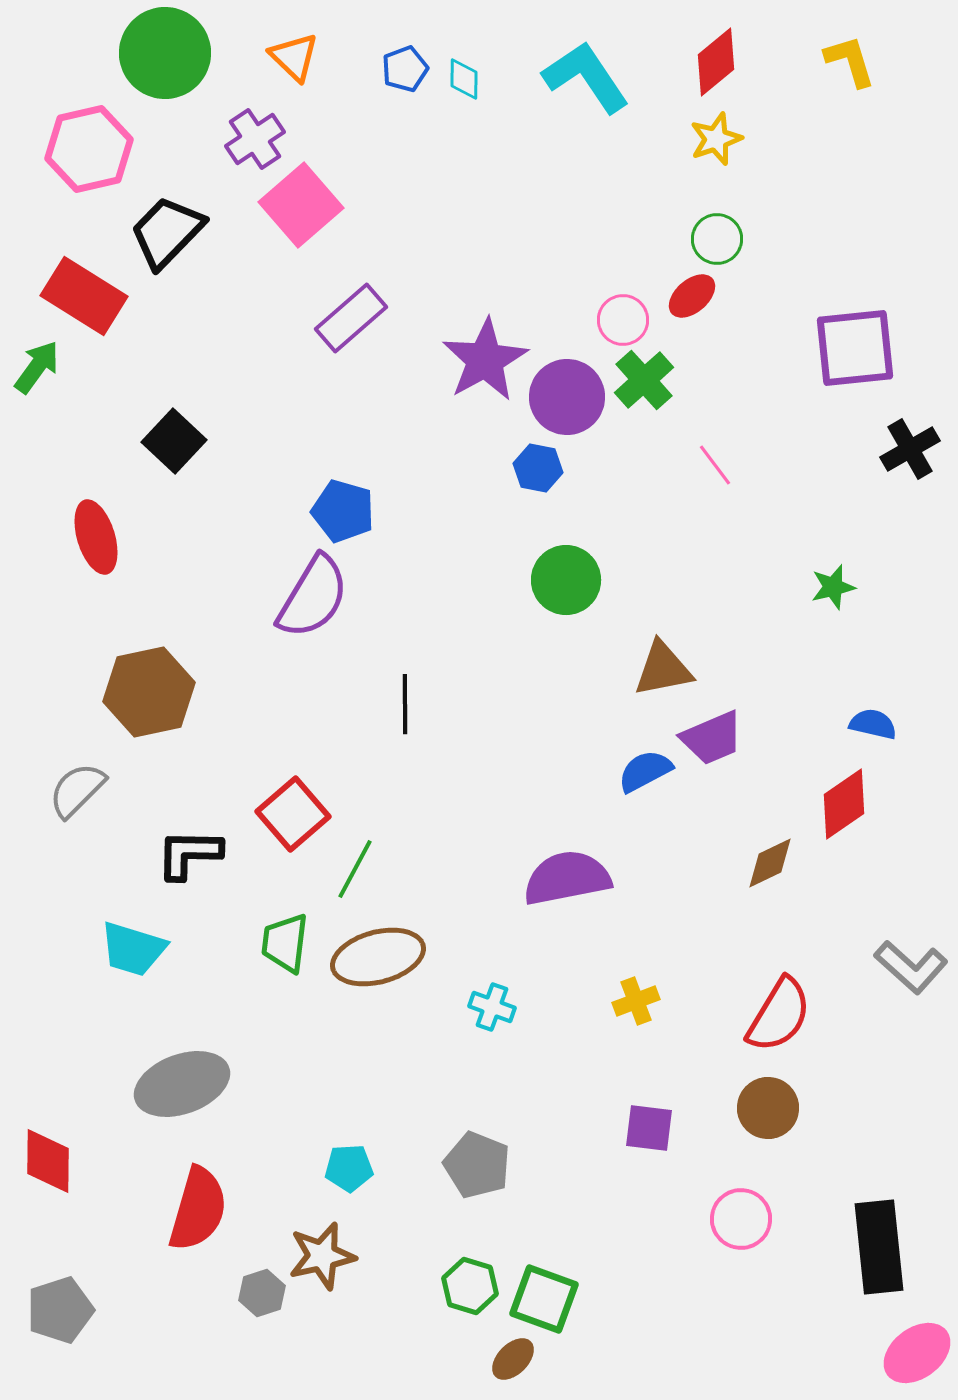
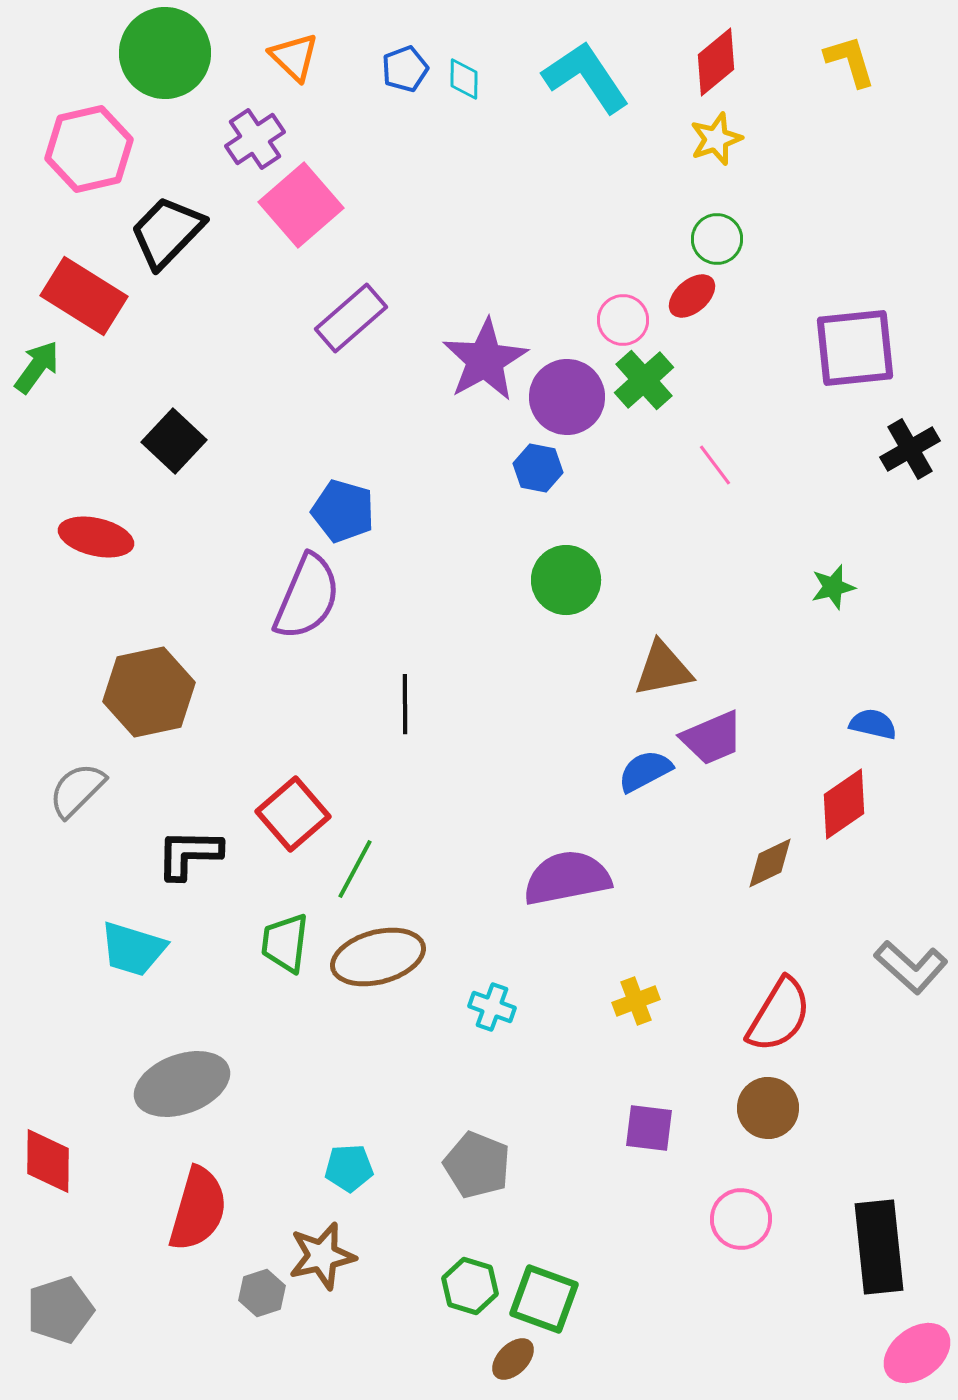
red ellipse at (96, 537): rotated 60 degrees counterclockwise
purple semicircle at (313, 597): moved 6 px left; rotated 8 degrees counterclockwise
